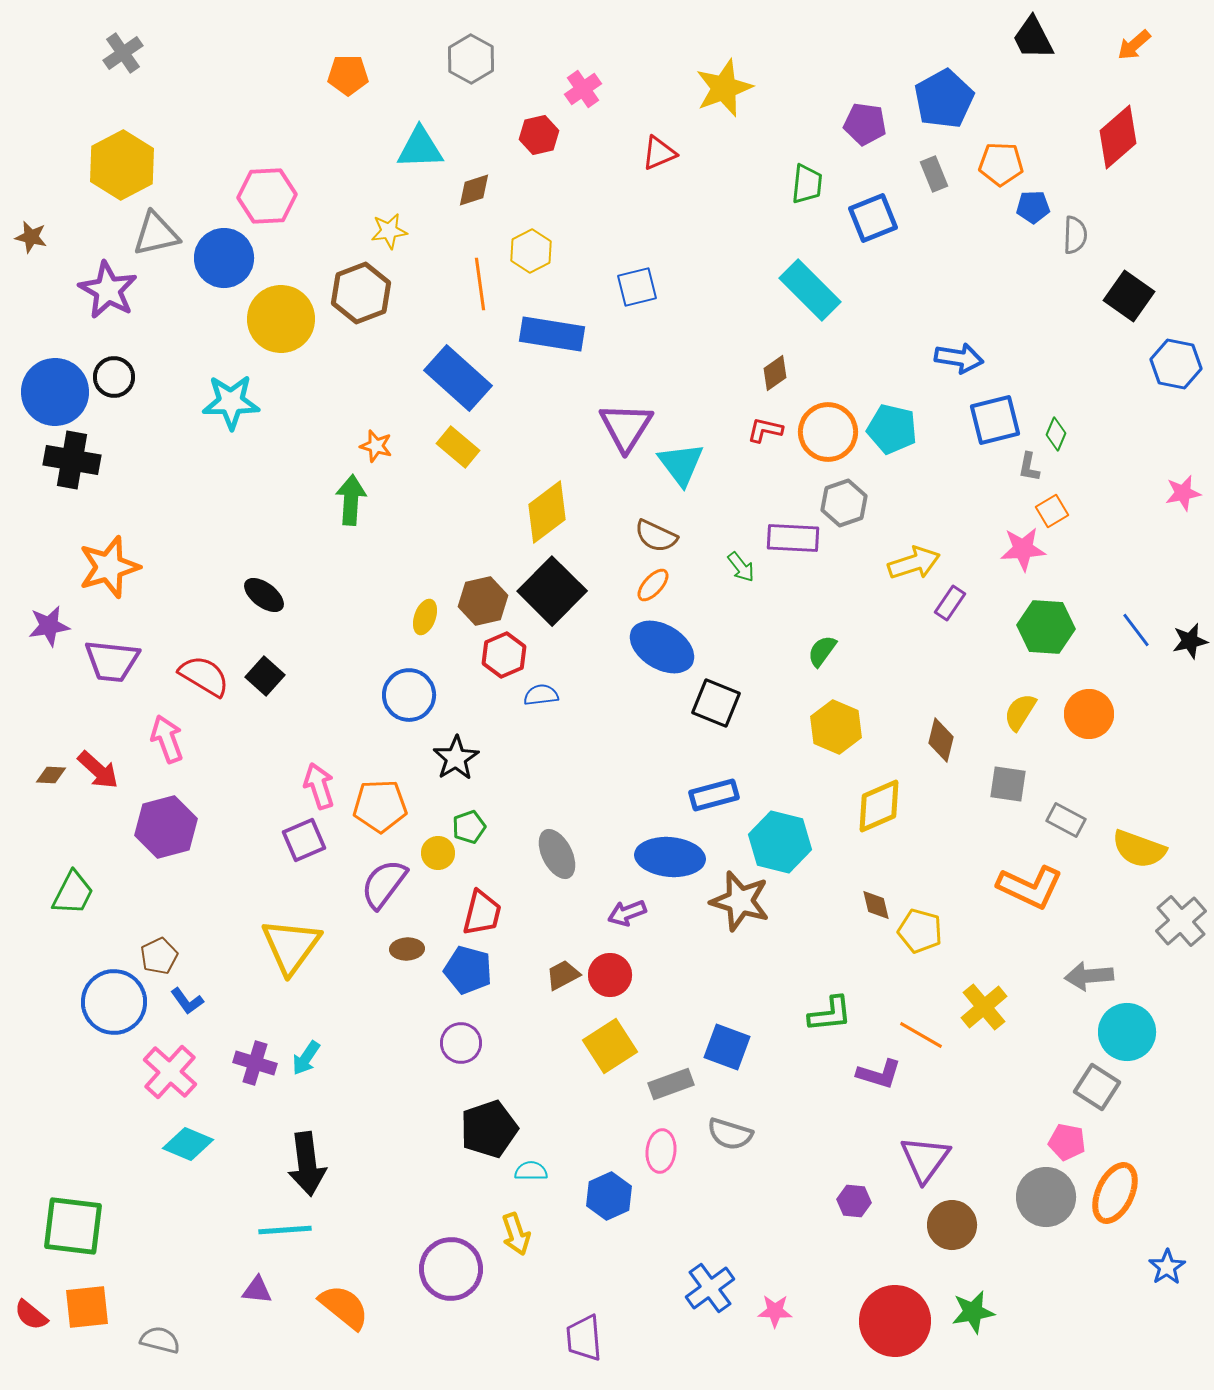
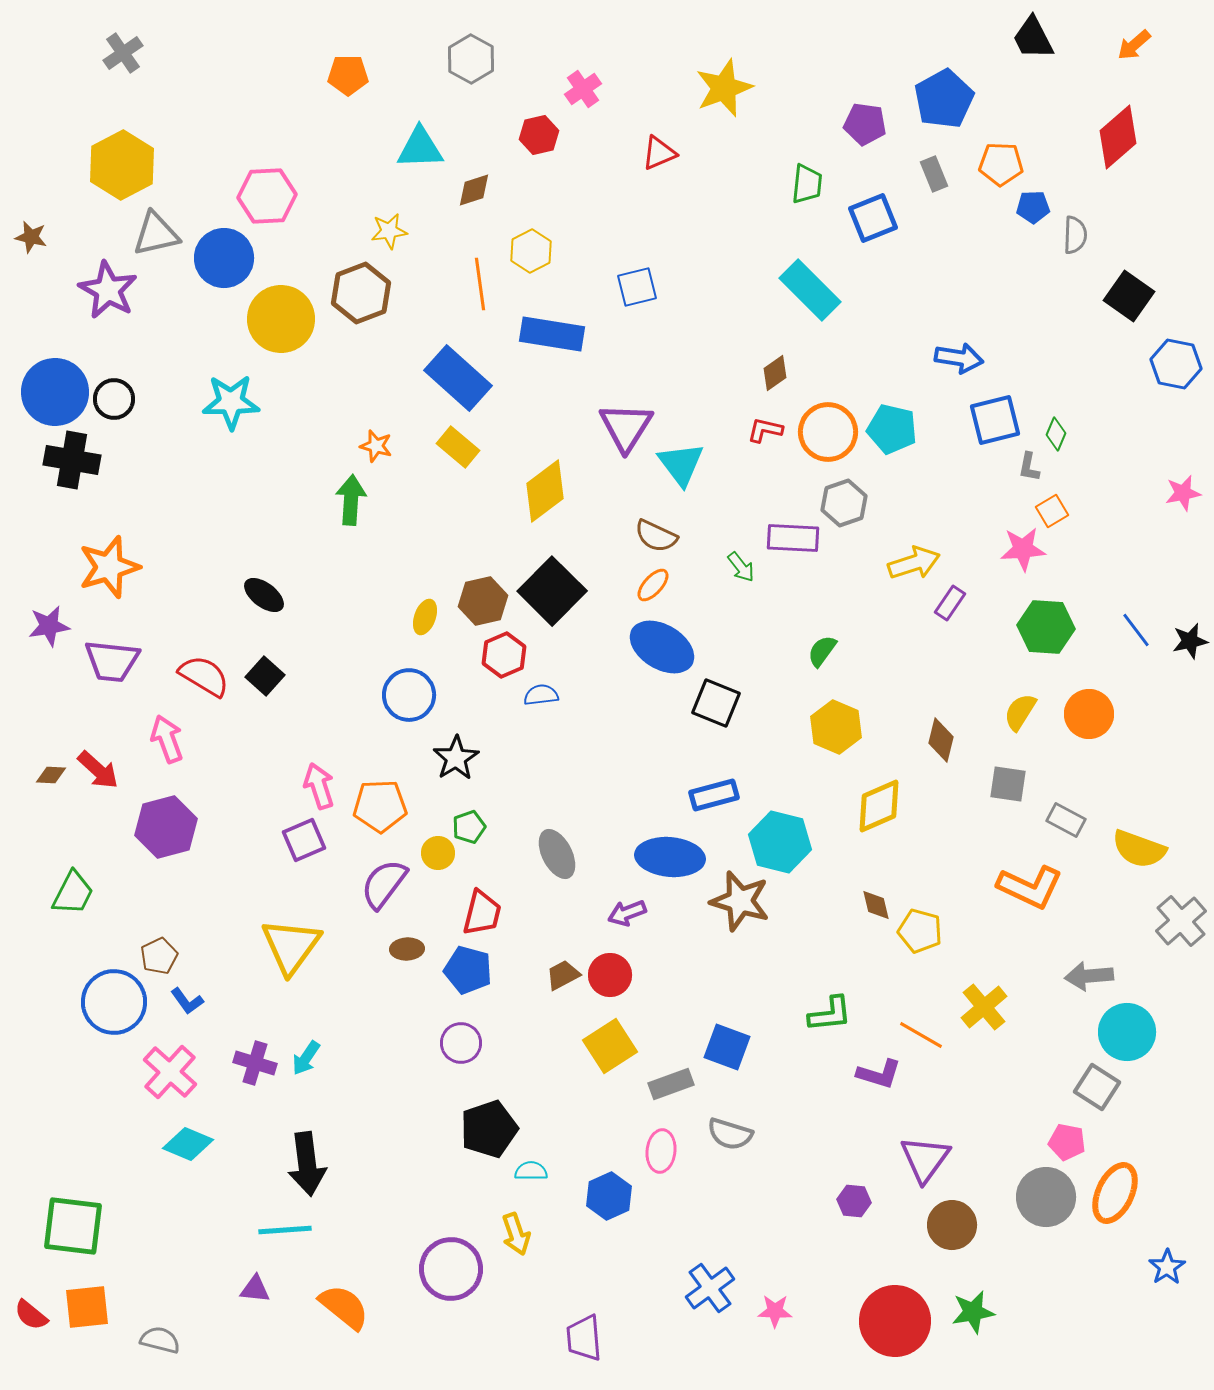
black circle at (114, 377): moved 22 px down
yellow diamond at (547, 512): moved 2 px left, 21 px up
purple triangle at (257, 1290): moved 2 px left, 1 px up
